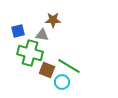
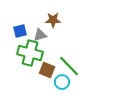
blue square: moved 2 px right
gray triangle: moved 2 px left; rotated 24 degrees counterclockwise
green line: rotated 15 degrees clockwise
